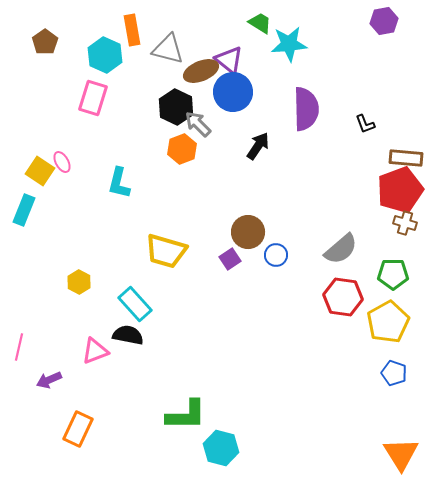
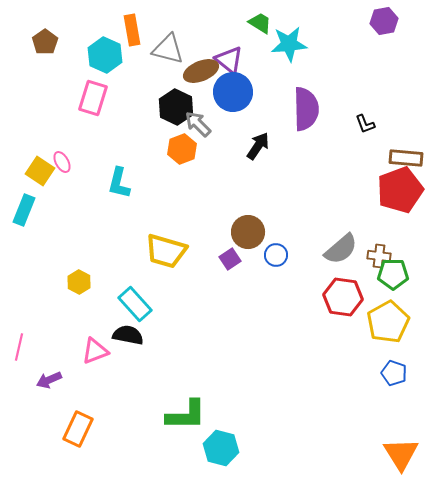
brown cross at (405, 223): moved 26 px left, 33 px down; rotated 10 degrees counterclockwise
